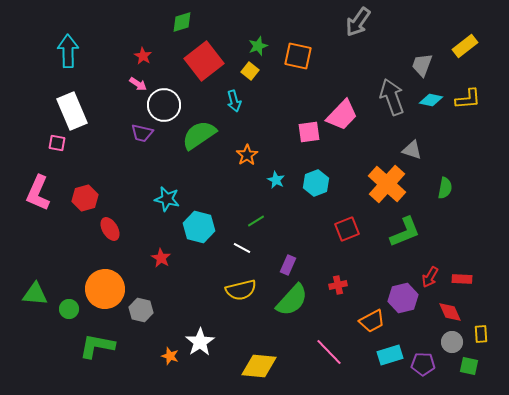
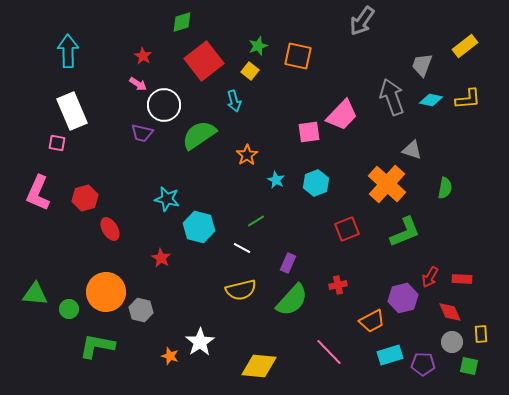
gray arrow at (358, 22): moved 4 px right, 1 px up
purple rectangle at (288, 265): moved 2 px up
orange circle at (105, 289): moved 1 px right, 3 px down
